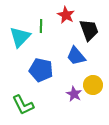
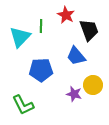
blue pentagon: rotated 15 degrees counterclockwise
purple star: rotated 14 degrees counterclockwise
